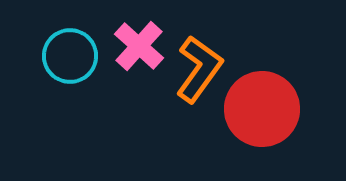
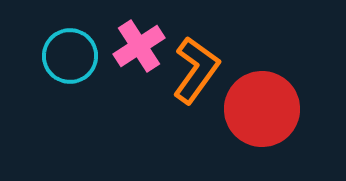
pink cross: rotated 15 degrees clockwise
orange L-shape: moved 3 px left, 1 px down
